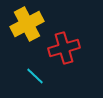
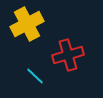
red cross: moved 4 px right, 7 px down
